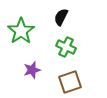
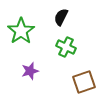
purple star: moved 2 px left, 1 px down
brown square: moved 14 px right
